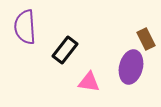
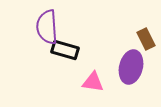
purple semicircle: moved 22 px right
black rectangle: rotated 68 degrees clockwise
pink triangle: moved 4 px right
